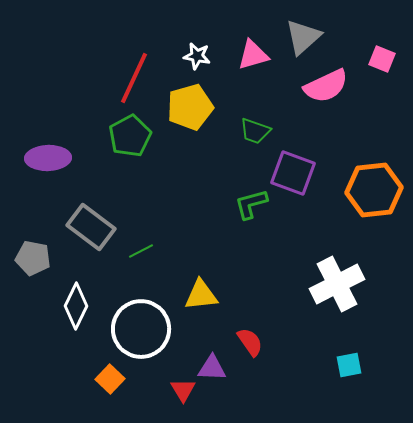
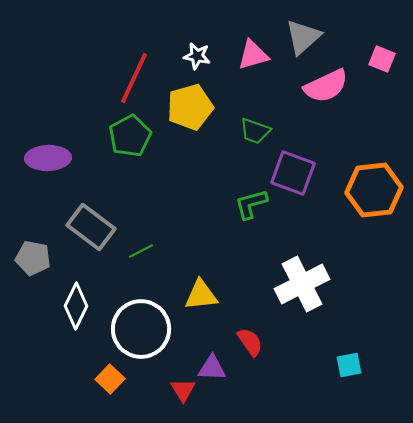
white cross: moved 35 px left
